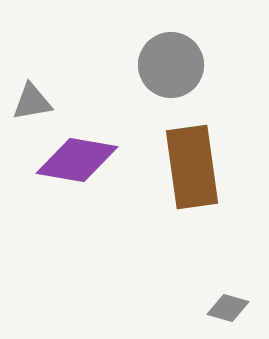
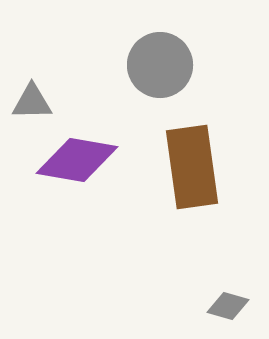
gray circle: moved 11 px left
gray triangle: rotated 9 degrees clockwise
gray diamond: moved 2 px up
